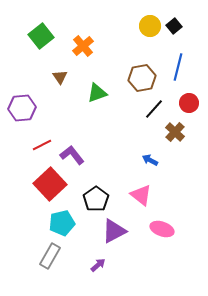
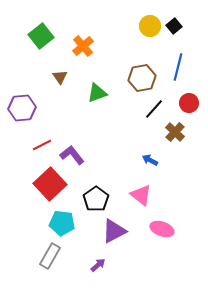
cyan pentagon: rotated 20 degrees clockwise
